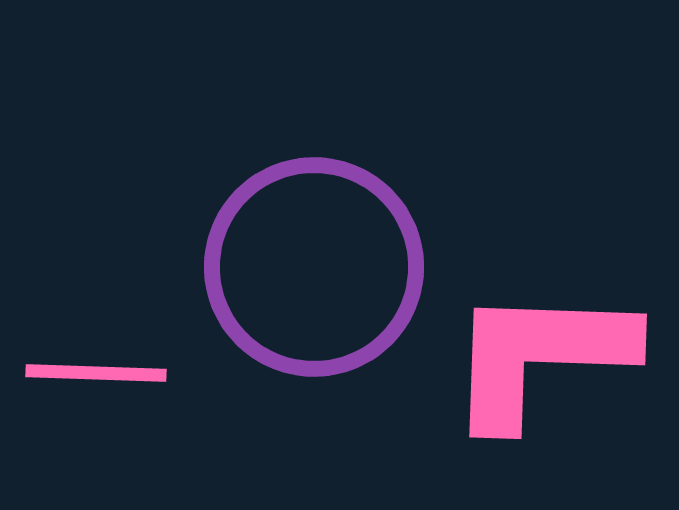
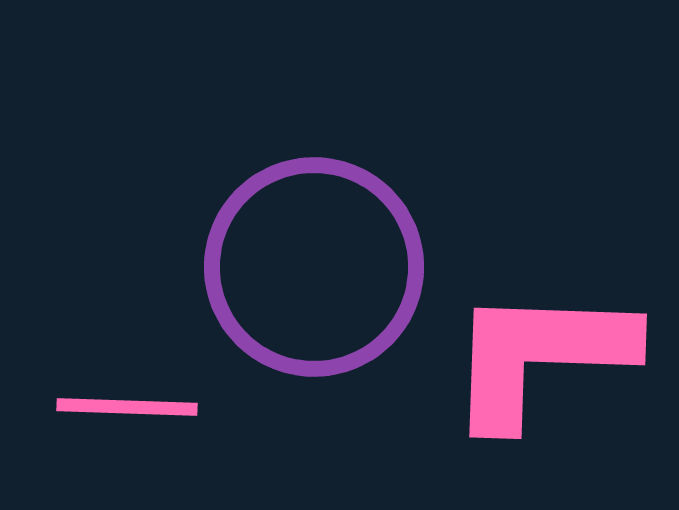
pink line: moved 31 px right, 34 px down
